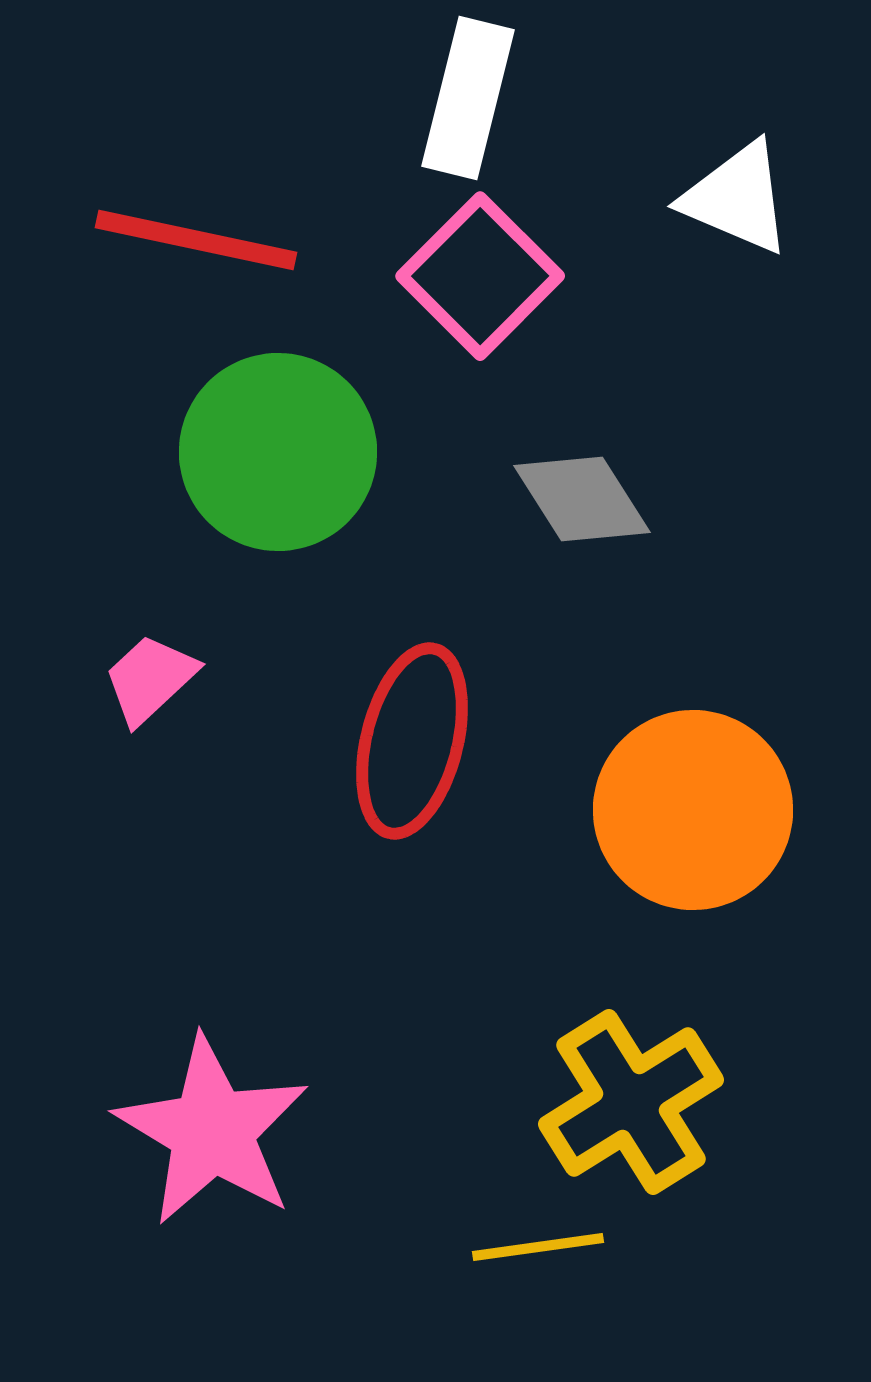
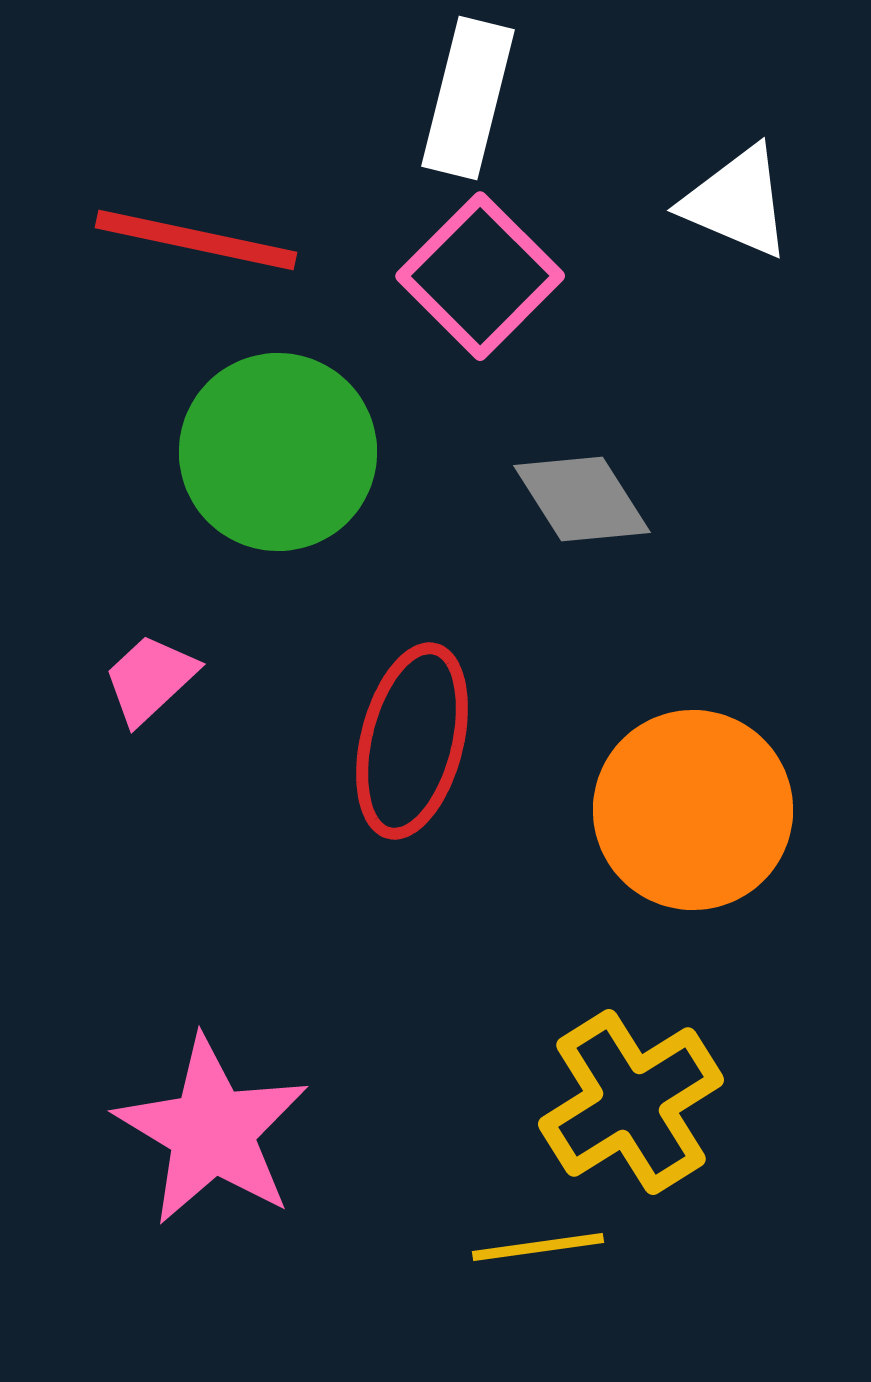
white triangle: moved 4 px down
